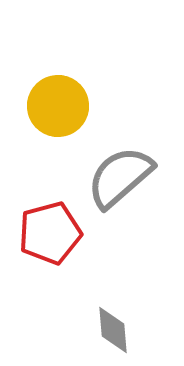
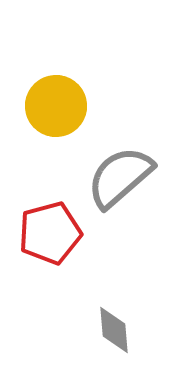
yellow circle: moved 2 px left
gray diamond: moved 1 px right
